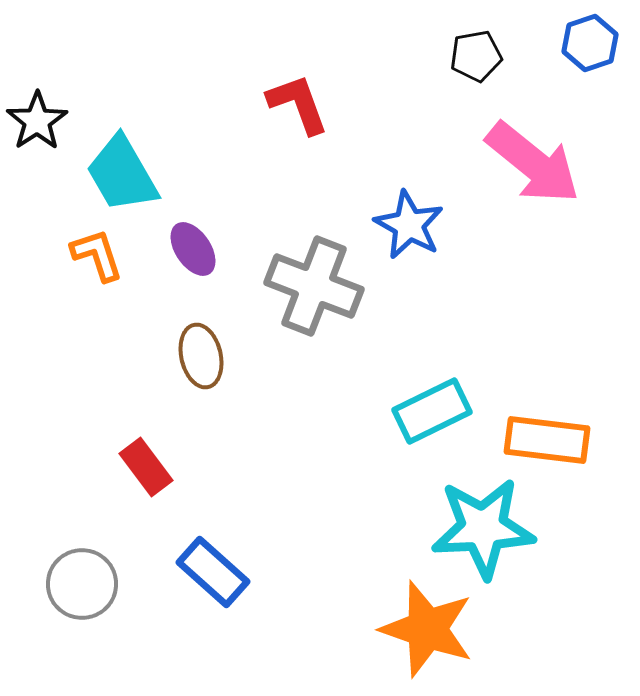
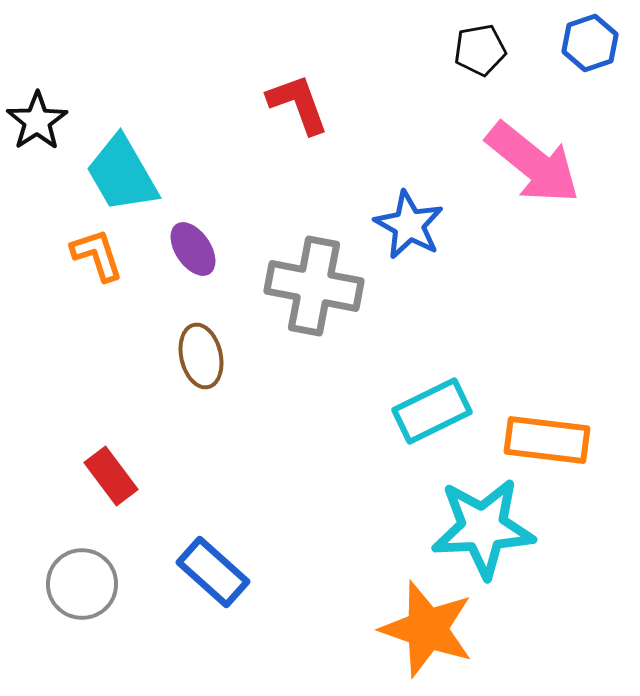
black pentagon: moved 4 px right, 6 px up
gray cross: rotated 10 degrees counterclockwise
red rectangle: moved 35 px left, 9 px down
